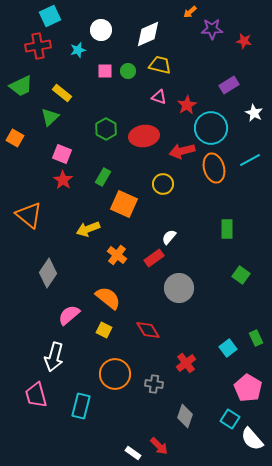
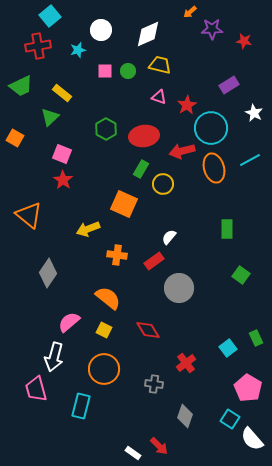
cyan square at (50, 16): rotated 15 degrees counterclockwise
green rectangle at (103, 177): moved 38 px right, 8 px up
orange cross at (117, 255): rotated 30 degrees counterclockwise
red rectangle at (154, 258): moved 3 px down
pink semicircle at (69, 315): moved 7 px down
orange circle at (115, 374): moved 11 px left, 5 px up
pink trapezoid at (36, 395): moved 6 px up
